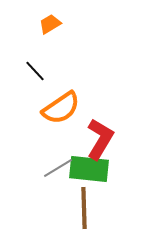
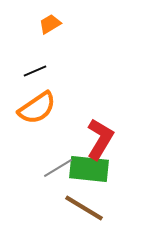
black line: rotated 70 degrees counterclockwise
orange semicircle: moved 24 px left
brown line: rotated 57 degrees counterclockwise
